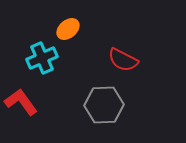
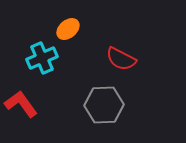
red semicircle: moved 2 px left, 1 px up
red L-shape: moved 2 px down
